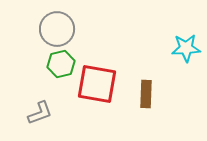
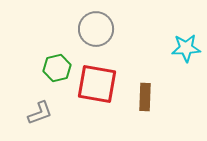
gray circle: moved 39 px right
green hexagon: moved 4 px left, 4 px down
brown rectangle: moved 1 px left, 3 px down
